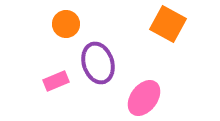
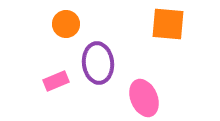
orange square: rotated 24 degrees counterclockwise
purple ellipse: rotated 12 degrees clockwise
pink ellipse: rotated 60 degrees counterclockwise
